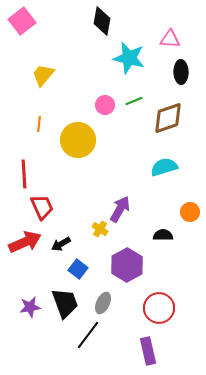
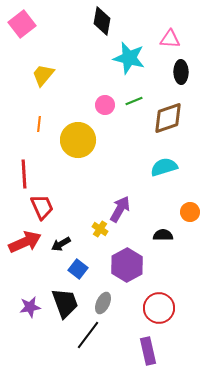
pink square: moved 3 px down
